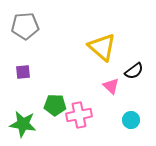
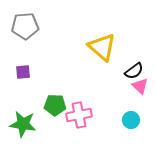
pink triangle: moved 29 px right
